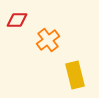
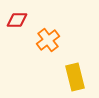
yellow rectangle: moved 2 px down
